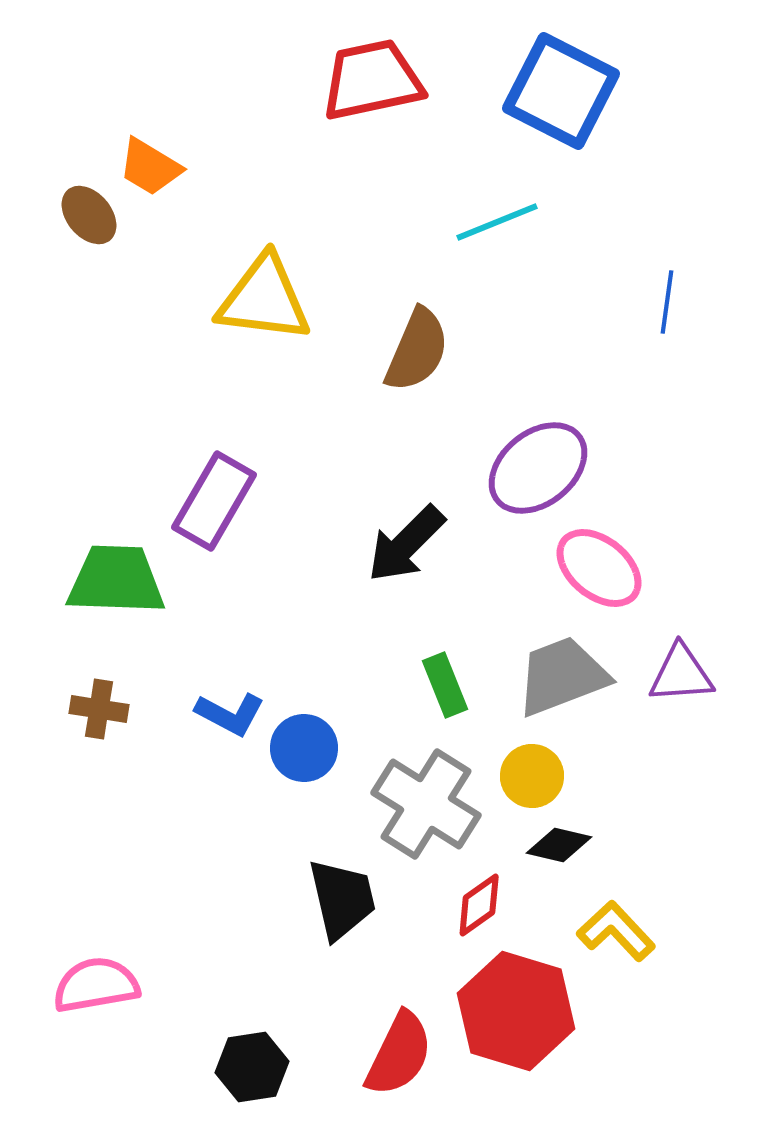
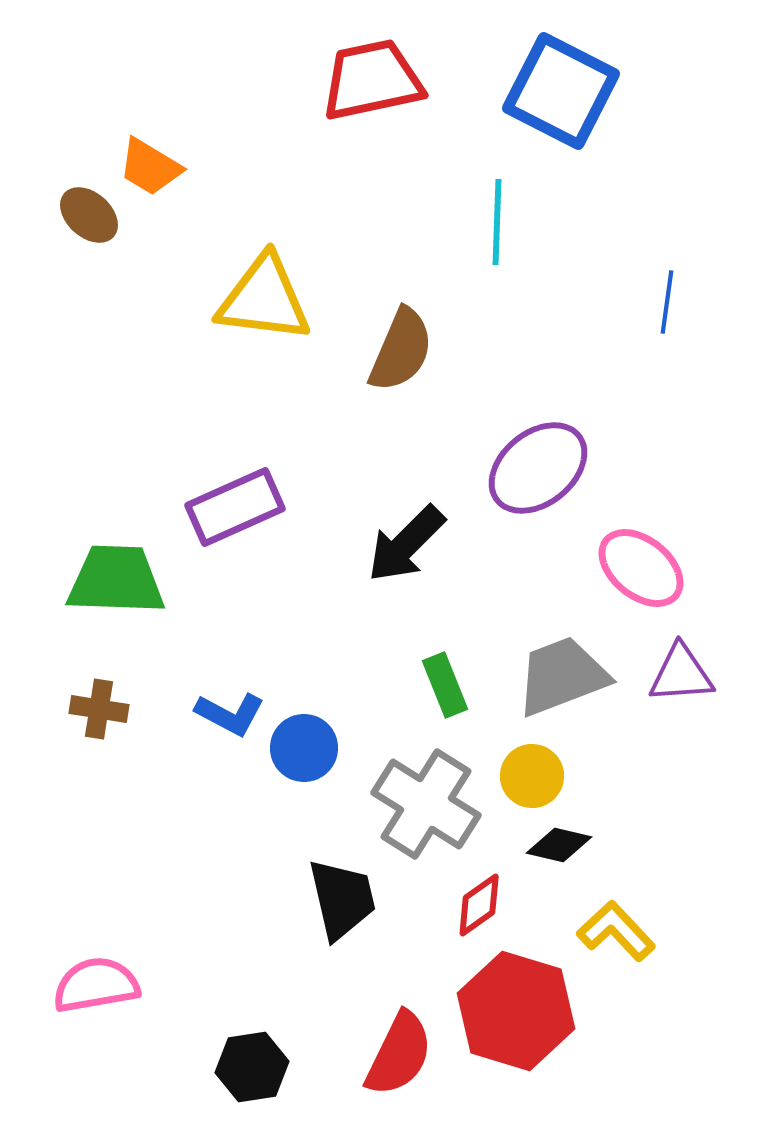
brown ellipse: rotated 8 degrees counterclockwise
cyan line: rotated 66 degrees counterclockwise
brown semicircle: moved 16 px left
purple rectangle: moved 21 px right, 6 px down; rotated 36 degrees clockwise
pink ellipse: moved 42 px right
